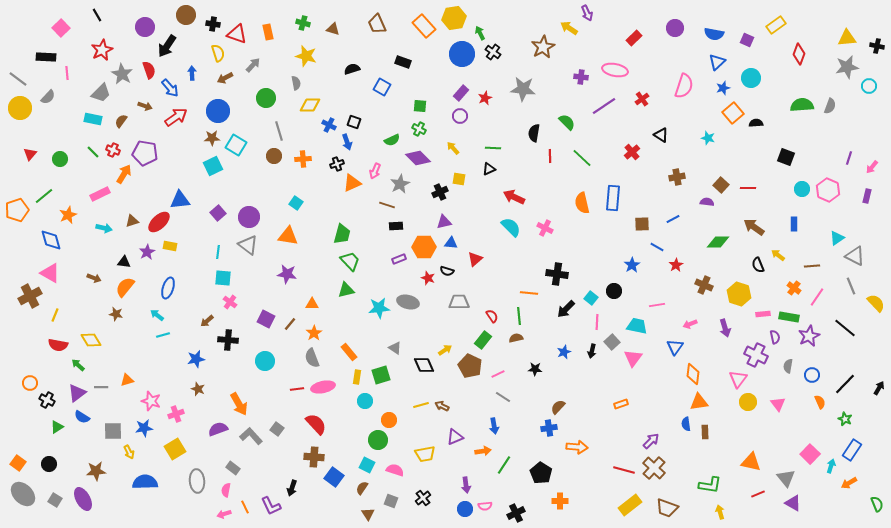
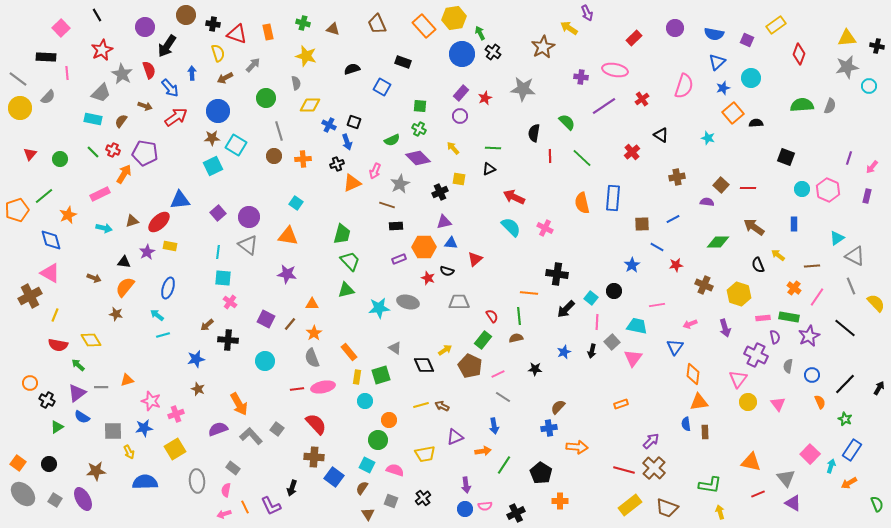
red star at (676, 265): rotated 24 degrees clockwise
pink rectangle at (763, 314): moved 4 px down
brown arrow at (207, 321): moved 4 px down
